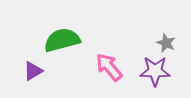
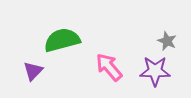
gray star: moved 1 px right, 2 px up
purple triangle: rotated 15 degrees counterclockwise
